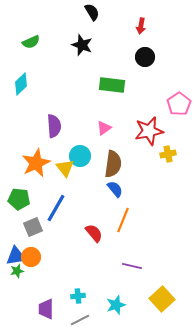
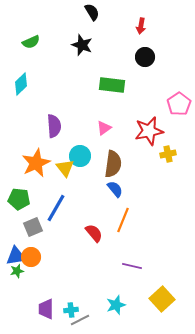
cyan cross: moved 7 px left, 14 px down
